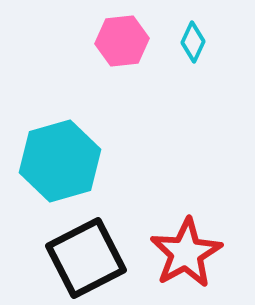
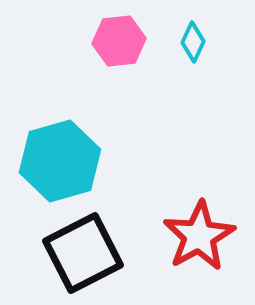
pink hexagon: moved 3 px left
red star: moved 13 px right, 17 px up
black square: moved 3 px left, 5 px up
